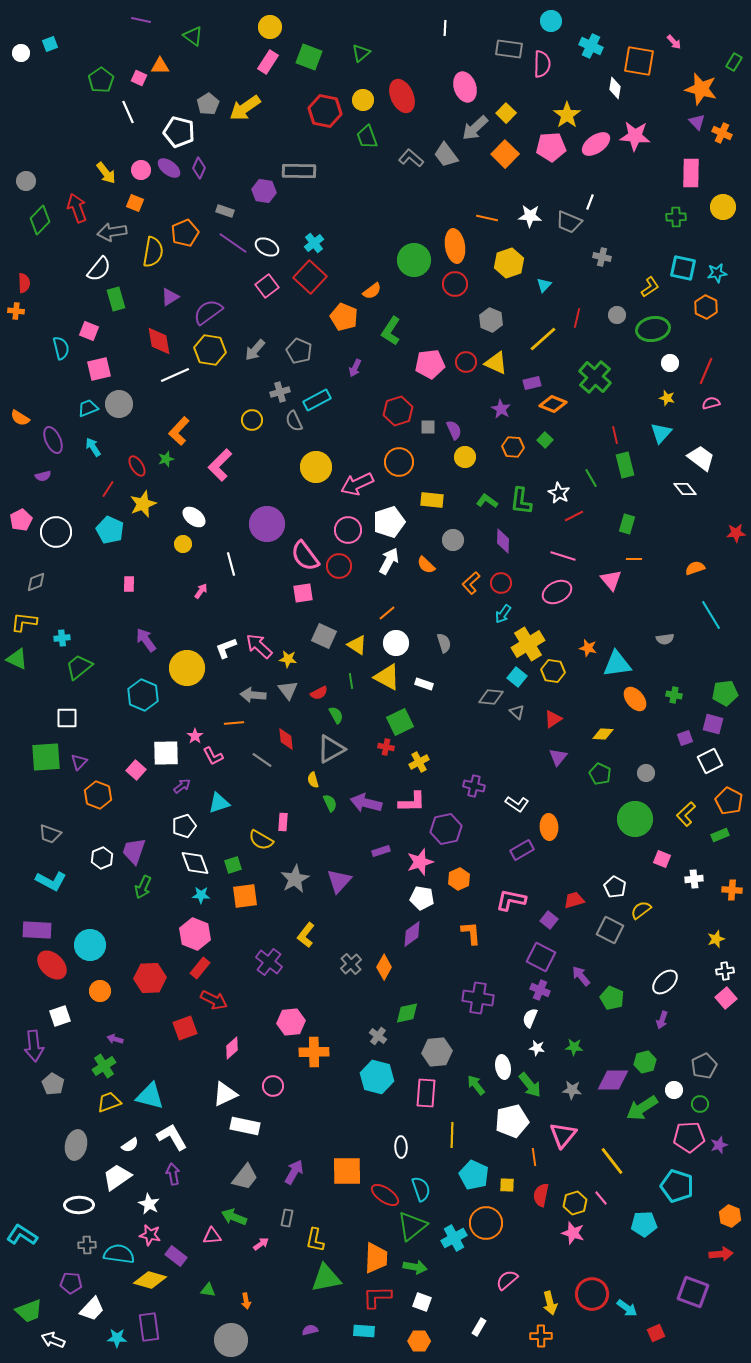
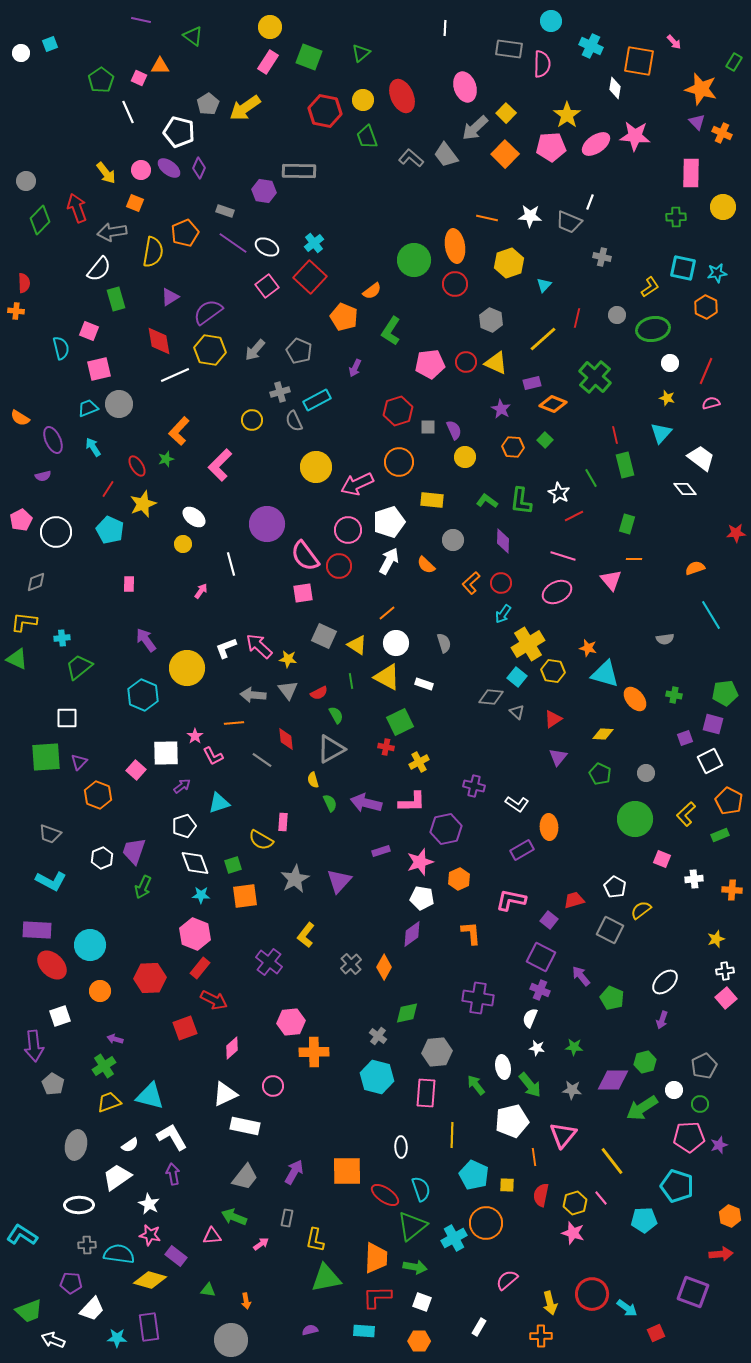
cyan triangle at (617, 664): moved 12 px left, 10 px down; rotated 24 degrees clockwise
cyan pentagon at (644, 1224): moved 4 px up
